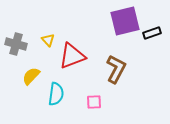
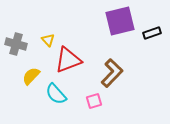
purple square: moved 5 px left
red triangle: moved 4 px left, 4 px down
brown L-shape: moved 4 px left, 4 px down; rotated 16 degrees clockwise
cyan semicircle: rotated 130 degrees clockwise
pink square: moved 1 px up; rotated 14 degrees counterclockwise
